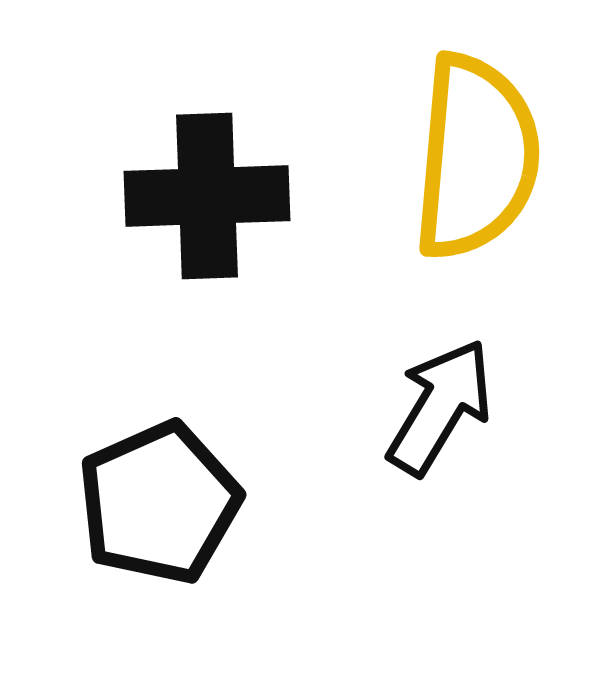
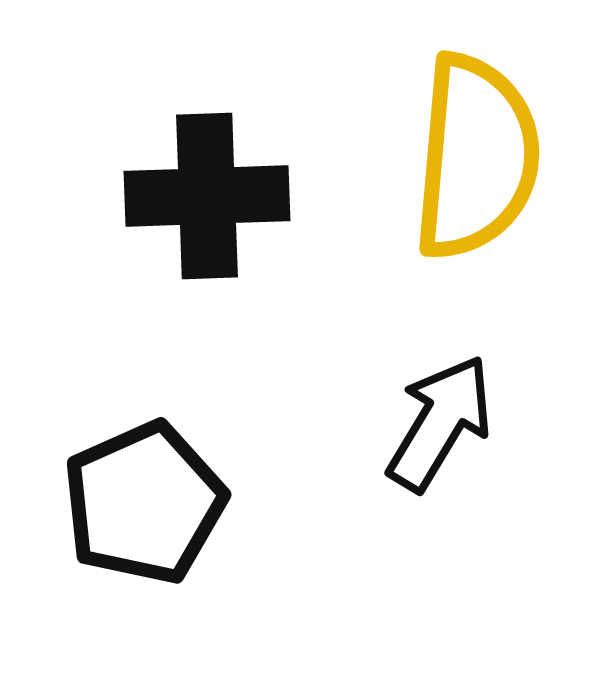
black arrow: moved 16 px down
black pentagon: moved 15 px left
